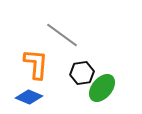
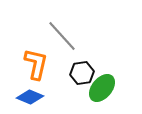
gray line: moved 1 px down; rotated 12 degrees clockwise
orange L-shape: rotated 8 degrees clockwise
blue diamond: moved 1 px right
